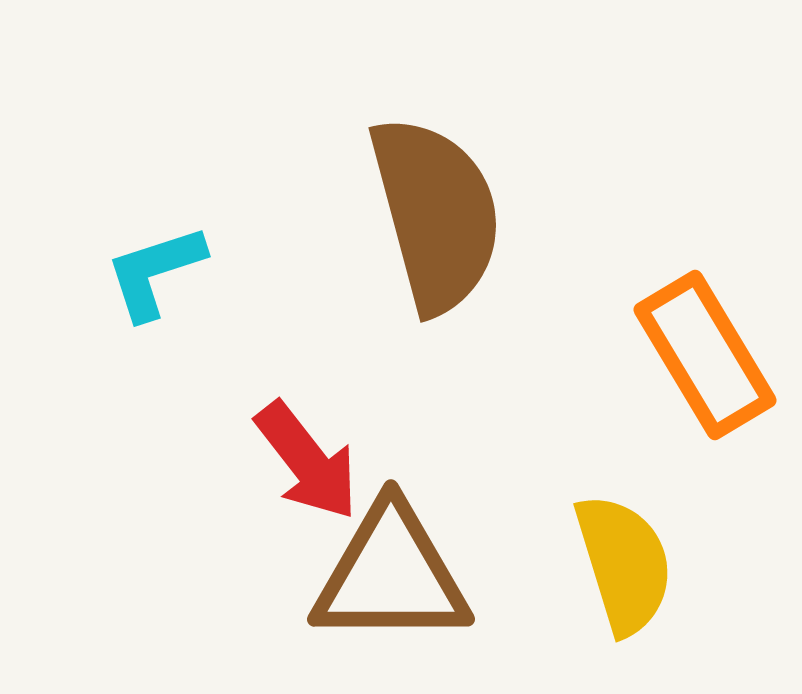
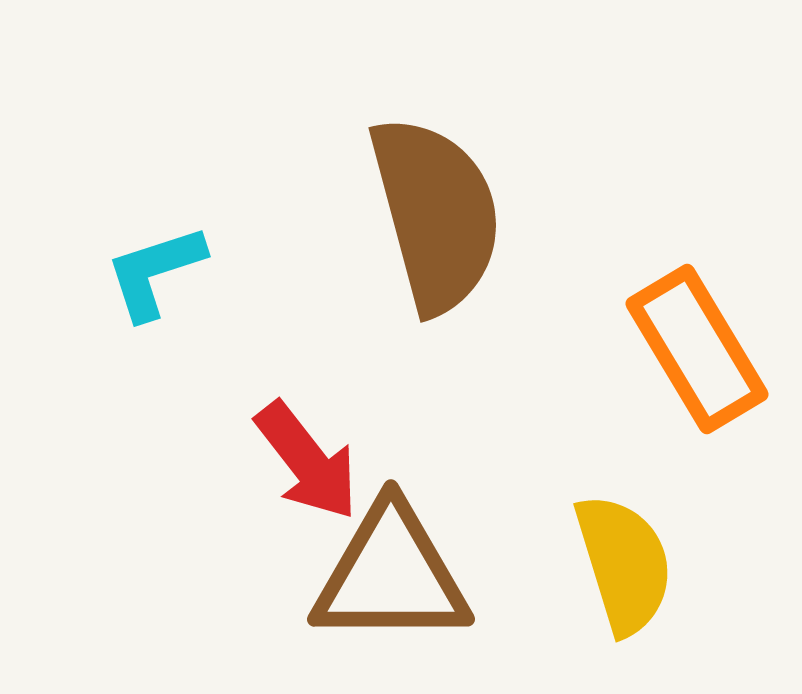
orange rectangle: moved 8 px left, 6 px up
